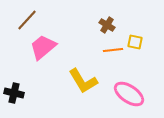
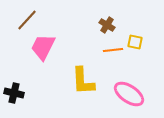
pink trapezoid: rotated 24 degrees counterclockwise
yellow L-shape: rotated 28 degrees clockwise
